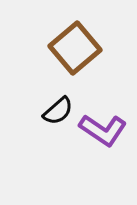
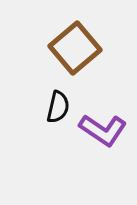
black semicircle: moved 4 px up; rotated 36 degrees counterclockwise
